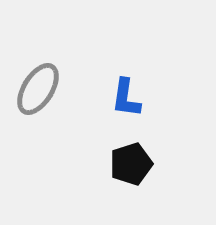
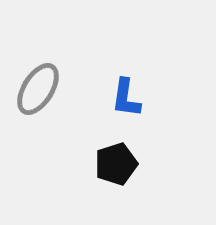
black pentagon: moved 15 px left
